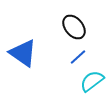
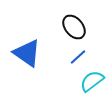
blue triangle: moved 4 px right
